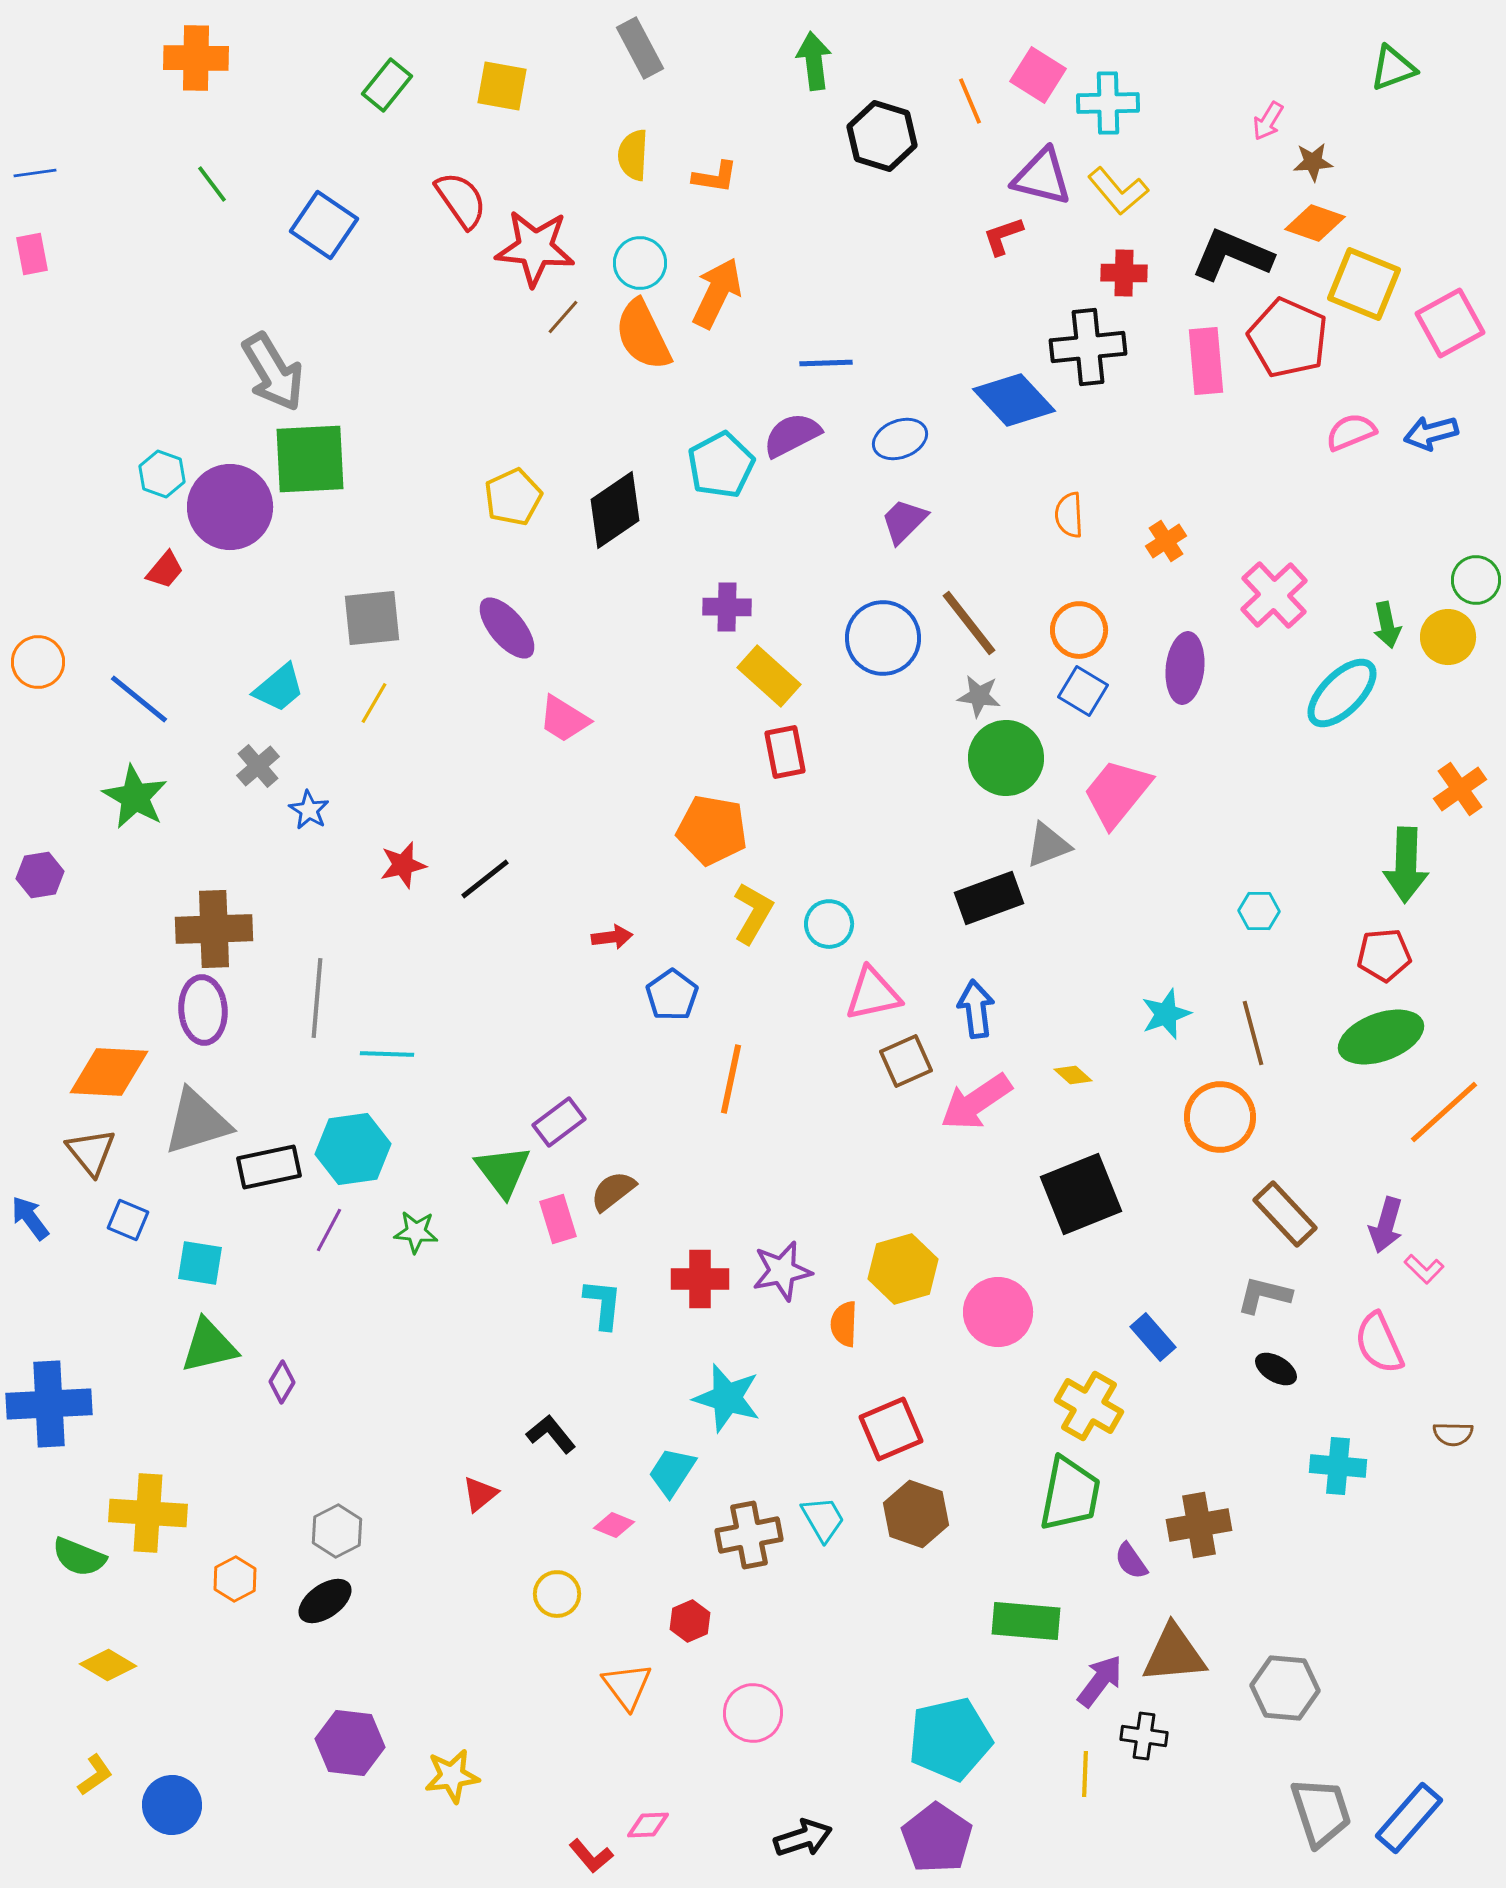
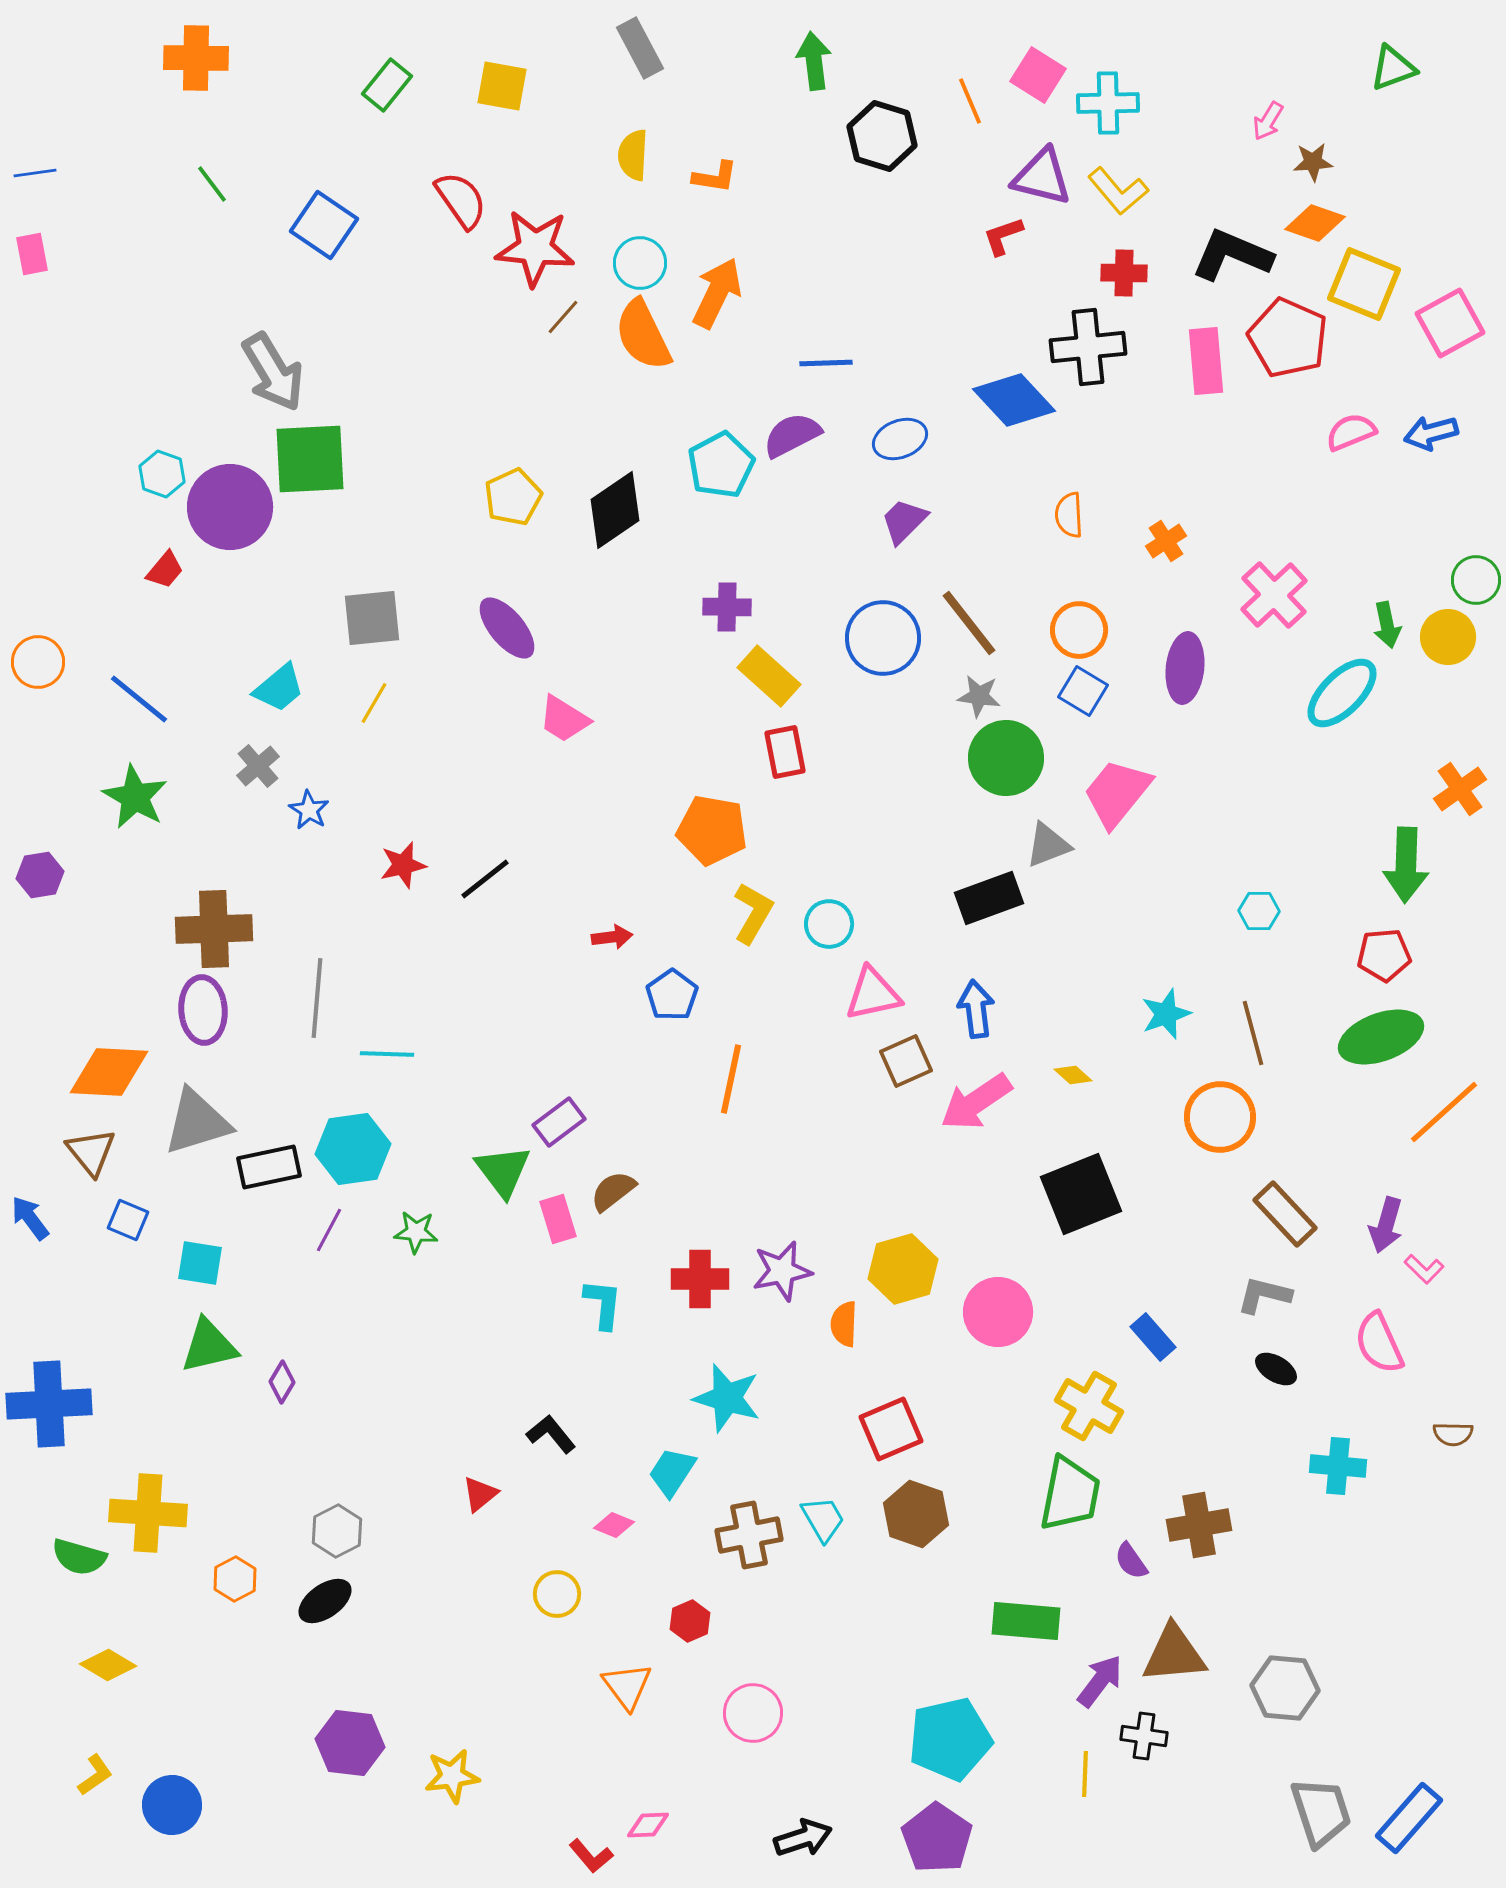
green semicircle at (79, 1557): rotated 6 degrees counterclockwise
